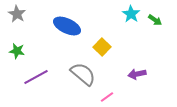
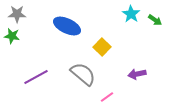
gray star: rotated 30 degrees counterclockwise
green star: moved 5 px left, 15 px up
